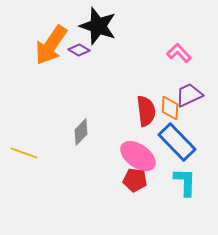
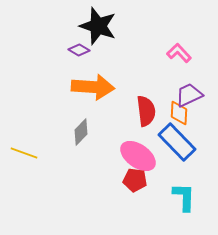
orange arrow: moved 42 px right, 42 px down; rotated 120 degrees counterclockwise
orange diamond: moved 9 px right, 5 px down
cyan L-shape: moved 1 px left, 15 px down
